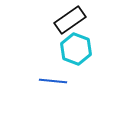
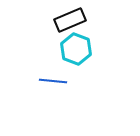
black rectangle: rotated 12 degrees clockwise
